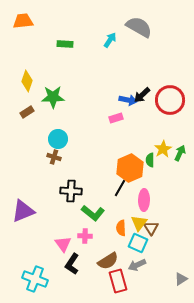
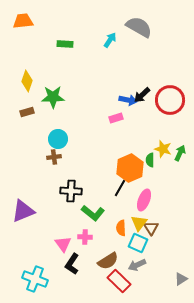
brown rectangle: rotated 16 degrees clockwise
yellow star: rotated 24 degrees counterclockwise
brown cross: rotated 24 degrees counterclockwise
pink ellipse: rotated 20 degrees clockwise
pink cross: moved 1 px down
red rectangle: moved 1 px right; rotated 30 degrees counterclockwise
